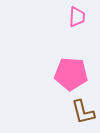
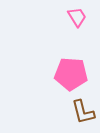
pink trapezoid: rotated 35 degrees counterclockwise
